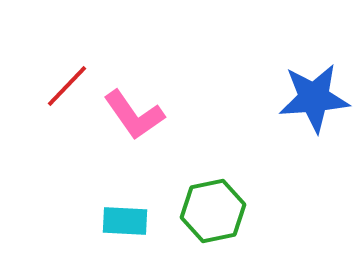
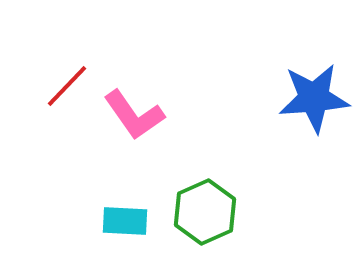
green hexagon: moved 8 px left, 1 px down; rotated 12 degrees counterclockwise
